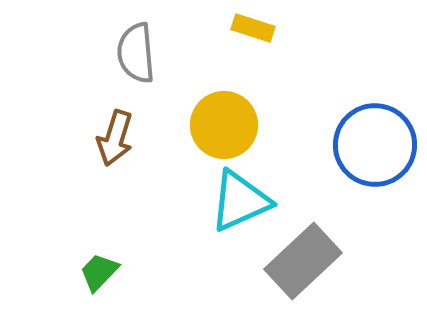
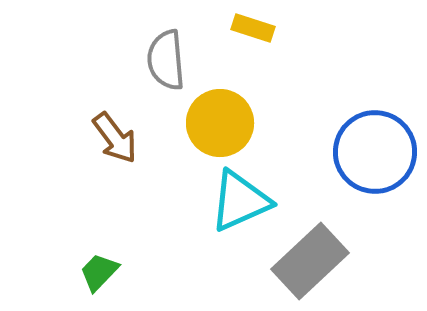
gray semicircle: moved 30 px right, 7 px down
yellow circle: moved 4 px left, 2 px up
brown arrow: rotated 54 degrees counterclockwise
blue circle: moved 7 px down
gray rectangle: moved 7 px right
